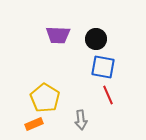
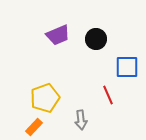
purple trapezoid: rotated 25 degrees counterclockwise
blue square: moved 24 px right; rotated 10 degrees counterclockwise
yellow pentagon: rotated 20 degrees clockwise
orange rectangle: moved 3 px down; rotated 24 degrees counterclockwise
